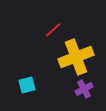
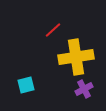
yellow cross: rotated 12 degrees clockwise
cyan square: moved 1 px left
